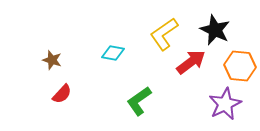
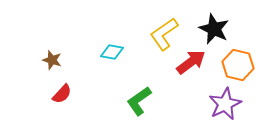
black star: moved 1 px left, 1 px up
cyan diamond: moved 1 px left, 1 px up
orange hexagon: moved 2 px left, 1 px up; rotated 8 degrees clockwise
